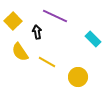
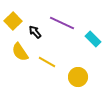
purple line: moved 7 px right, 7 px down
black arrow: moved 2 px left; rotated 32 degrees counterclockwise
